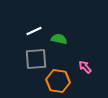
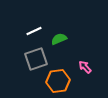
green semicircle: rotated 35 degrees counterclockwise
gray square: rotated 15 degrees counterclockwise
orange hexagon: rotated 15 degrees counterclockwise
